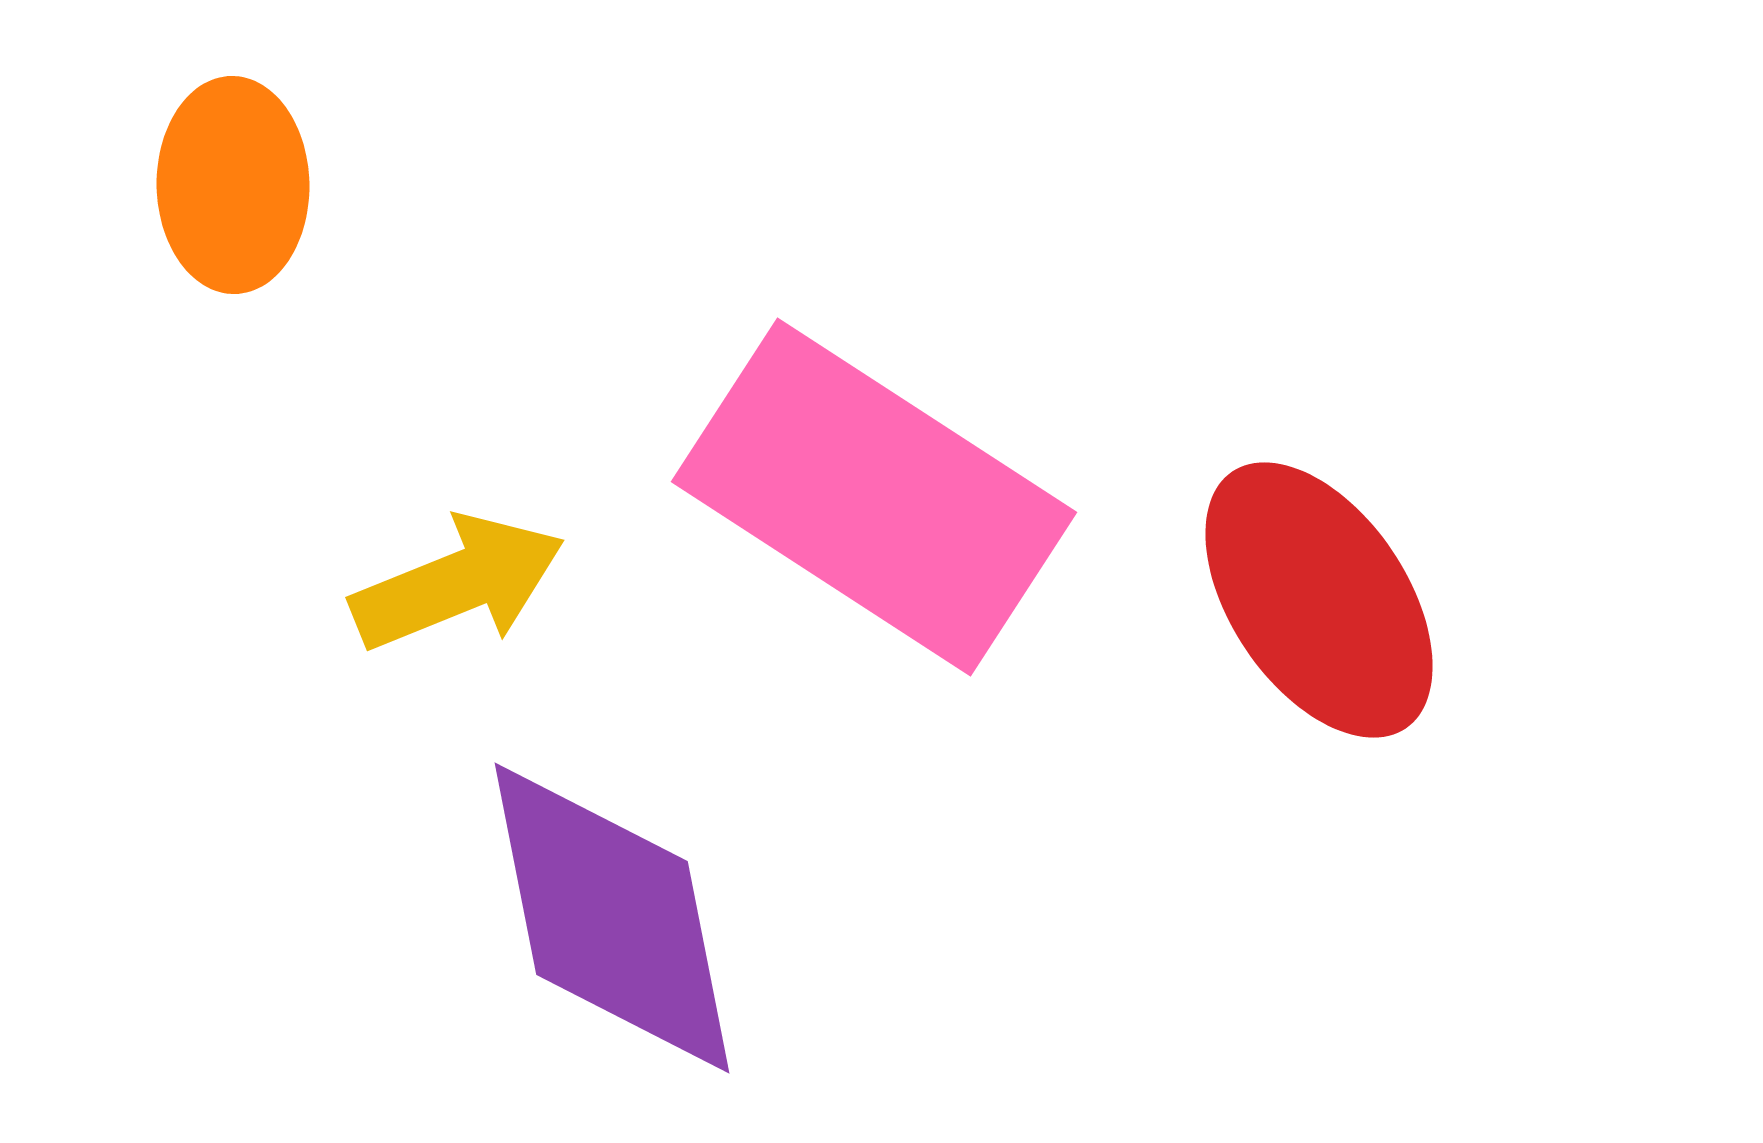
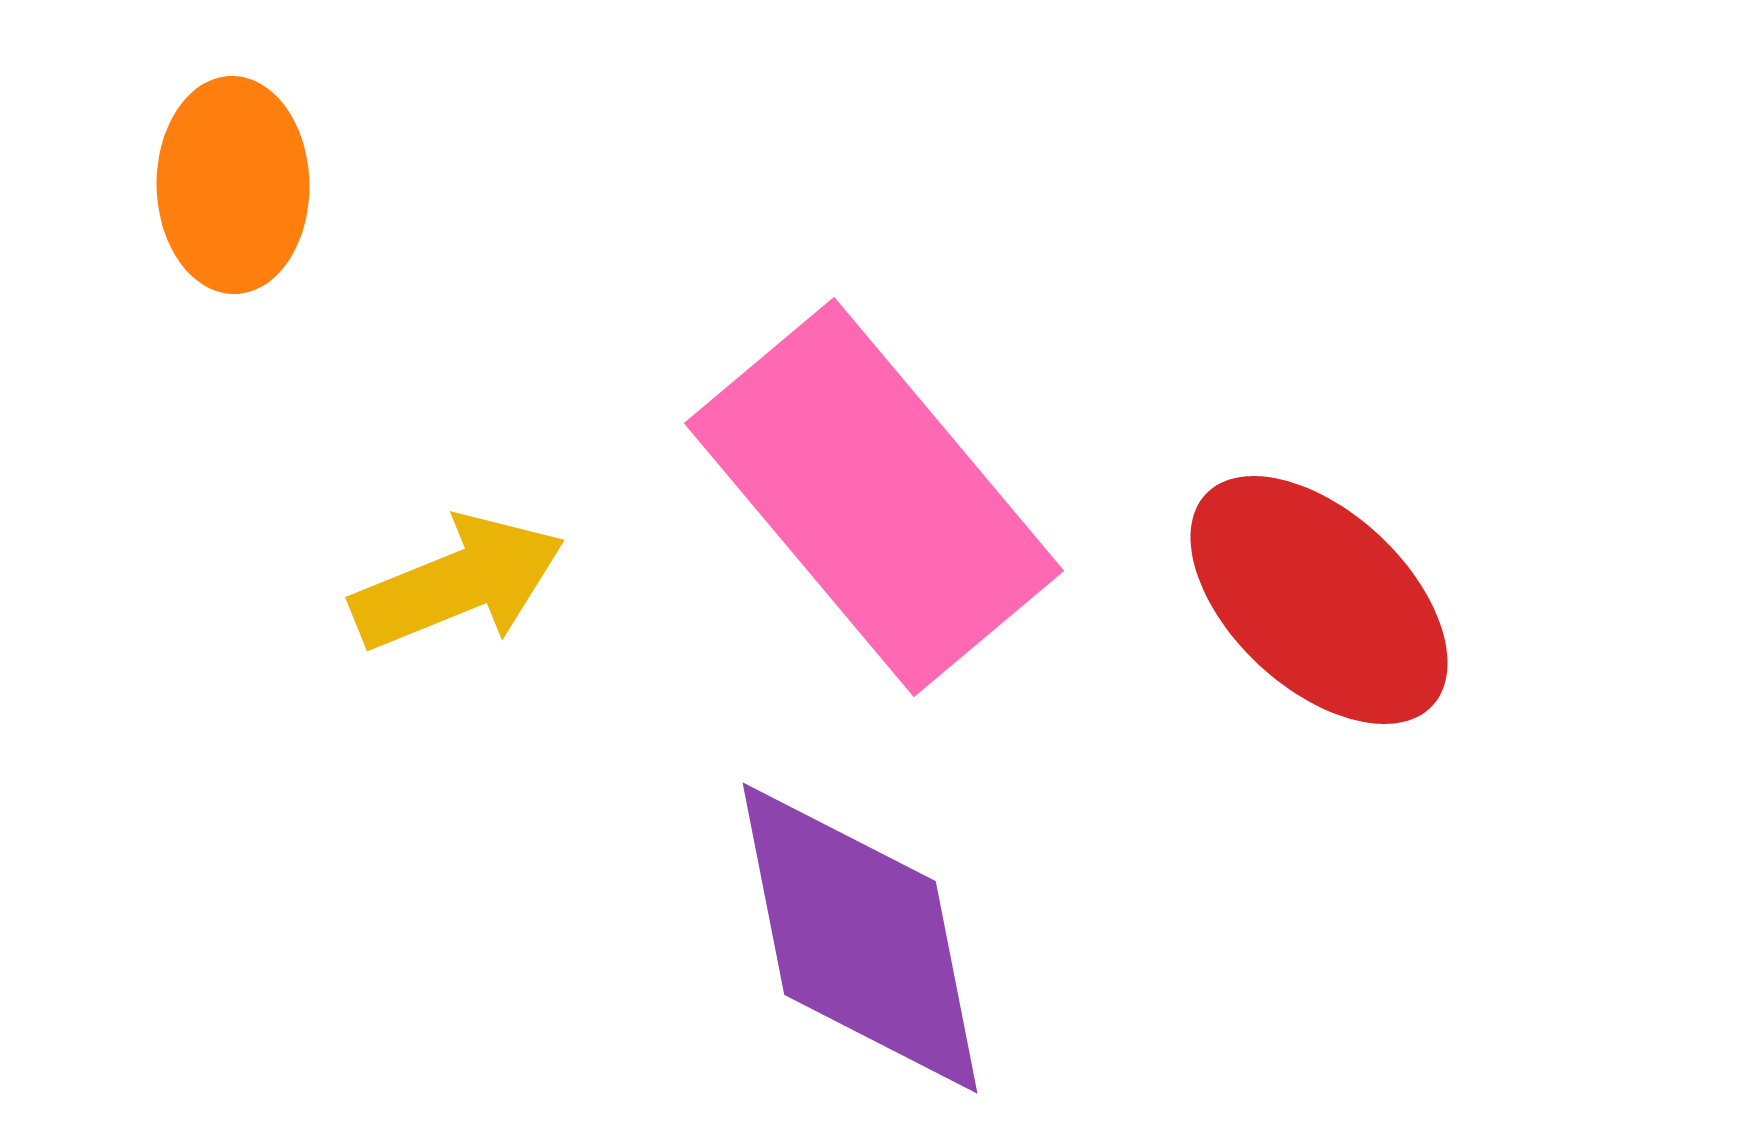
pink rectangle: rotated 17 degrees clockwise
red ellipse: rotated 13 degrees counterclockwise
purple diamond: moved 248 px right, 20 px down
